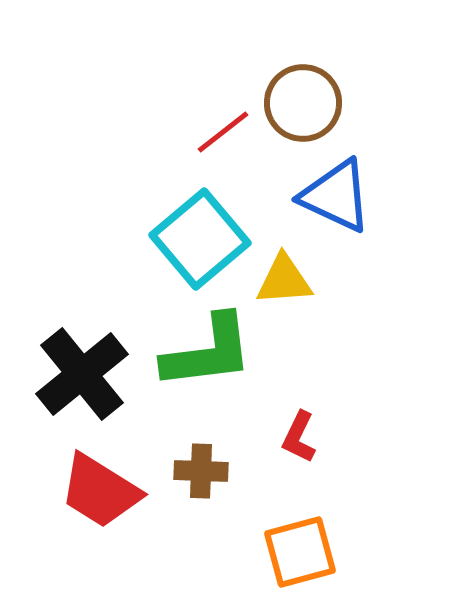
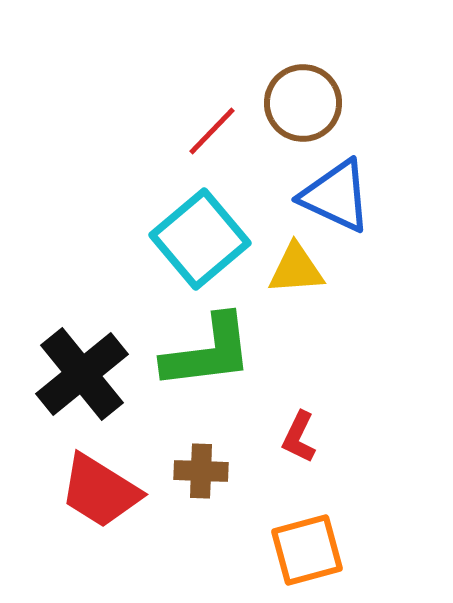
red line: moved 11 px left, 1 px up; rotated 8 degrees counterclockwise
yellow triangle: moved 12 px right, 11 px up
orange square: moved 7 px right, 2 px up
